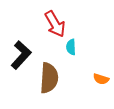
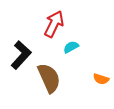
red arrow: moved 1 px left; rotated 124 degrees counterclockwise
cyan semicircle: rotated 63 degrees clockwise
brown semicircle: rotated 28 degrees counterclockwise
